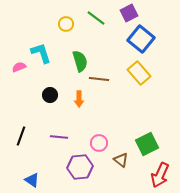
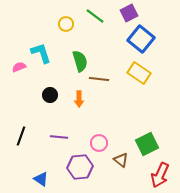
green line: moved 1 px left, 2 px up
yellow rectangle: rotated 15 degrees counterclockwise
blue triangle: moved 9 px right, 1 px up
